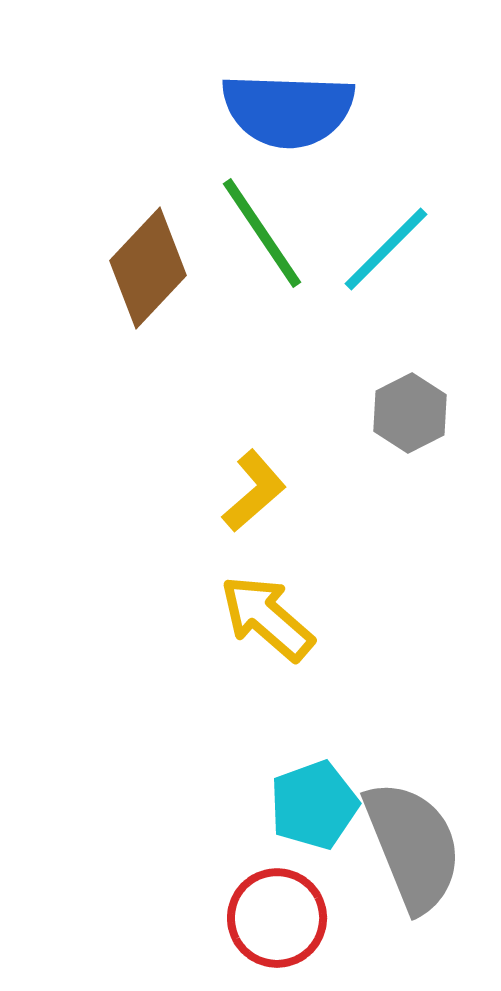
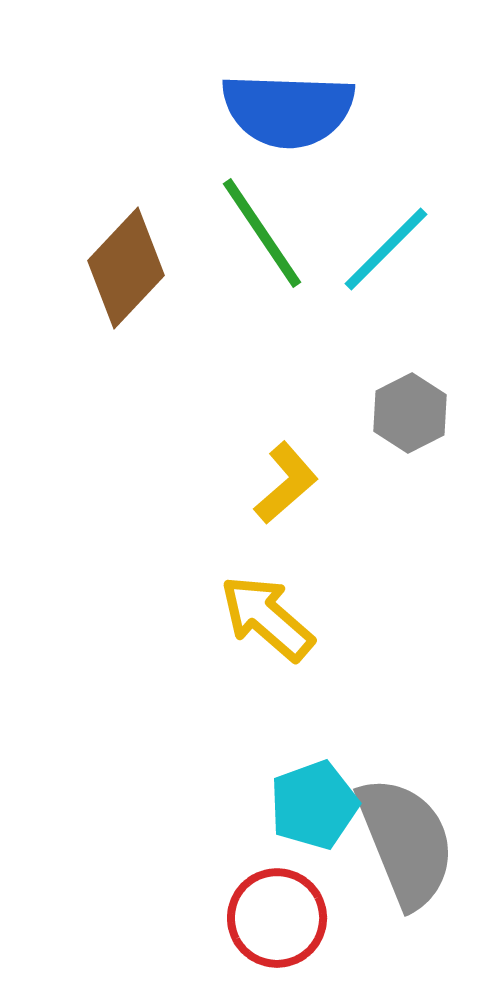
brown diamond: moved 22 px left
yellow L-shape: moved 32 px right, 8 px up
gray semicircle: moved 7 px left, 4 px up
